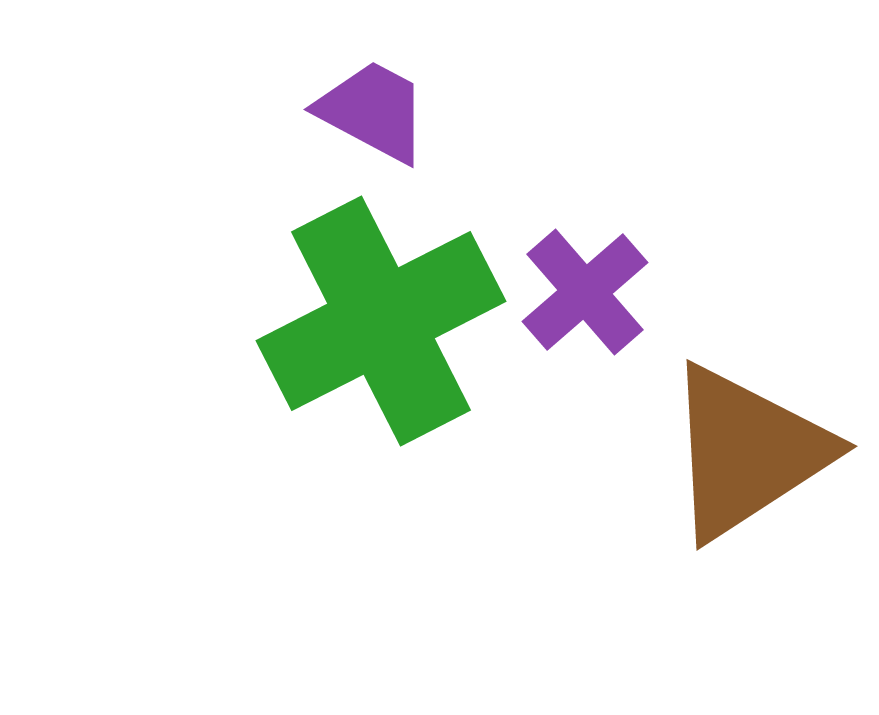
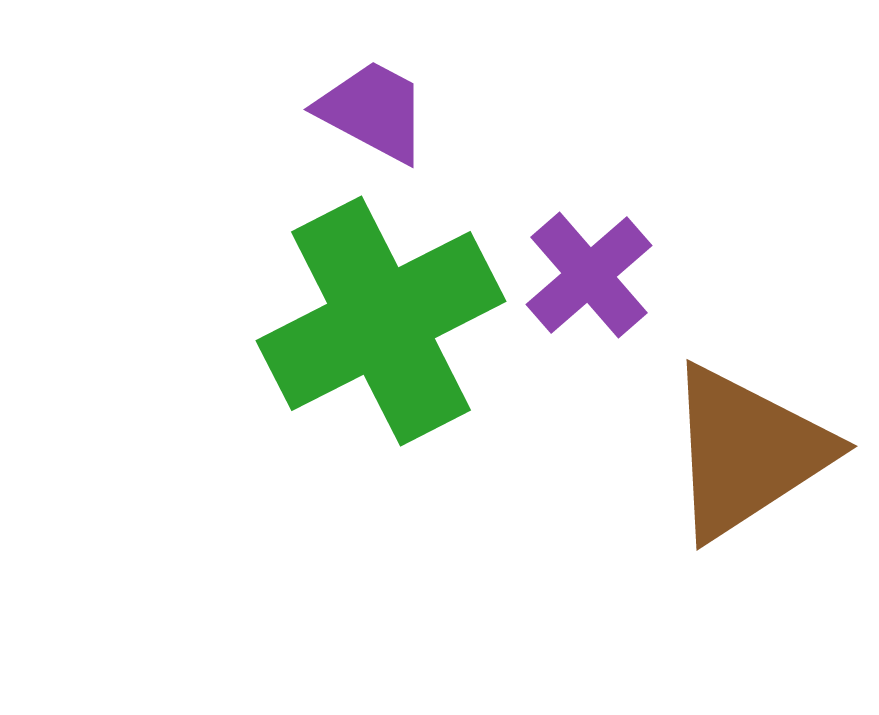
purple cross: moved 4 px right, 17 px up
